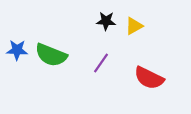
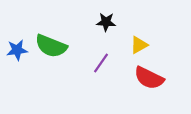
black star: moved 1 px down
yellow triangle: moved 5 px right, 19 px down
blue star: rotated 10 degrees counterclockwise
green semicircle: moved 9 px up
